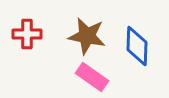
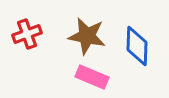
red cross: rotated 20 degrees counterclockwise
pink rectangle: rotated 12 degrees counterclockwise
